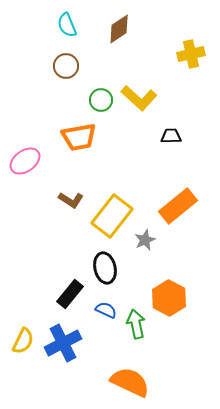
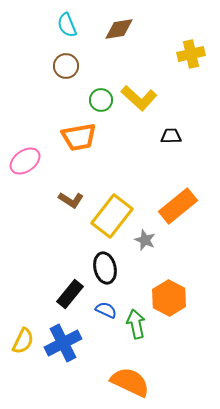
brown diamond: rotated 24 degrees clockwise
gray star: rotated 25 degrees counterclockwise
